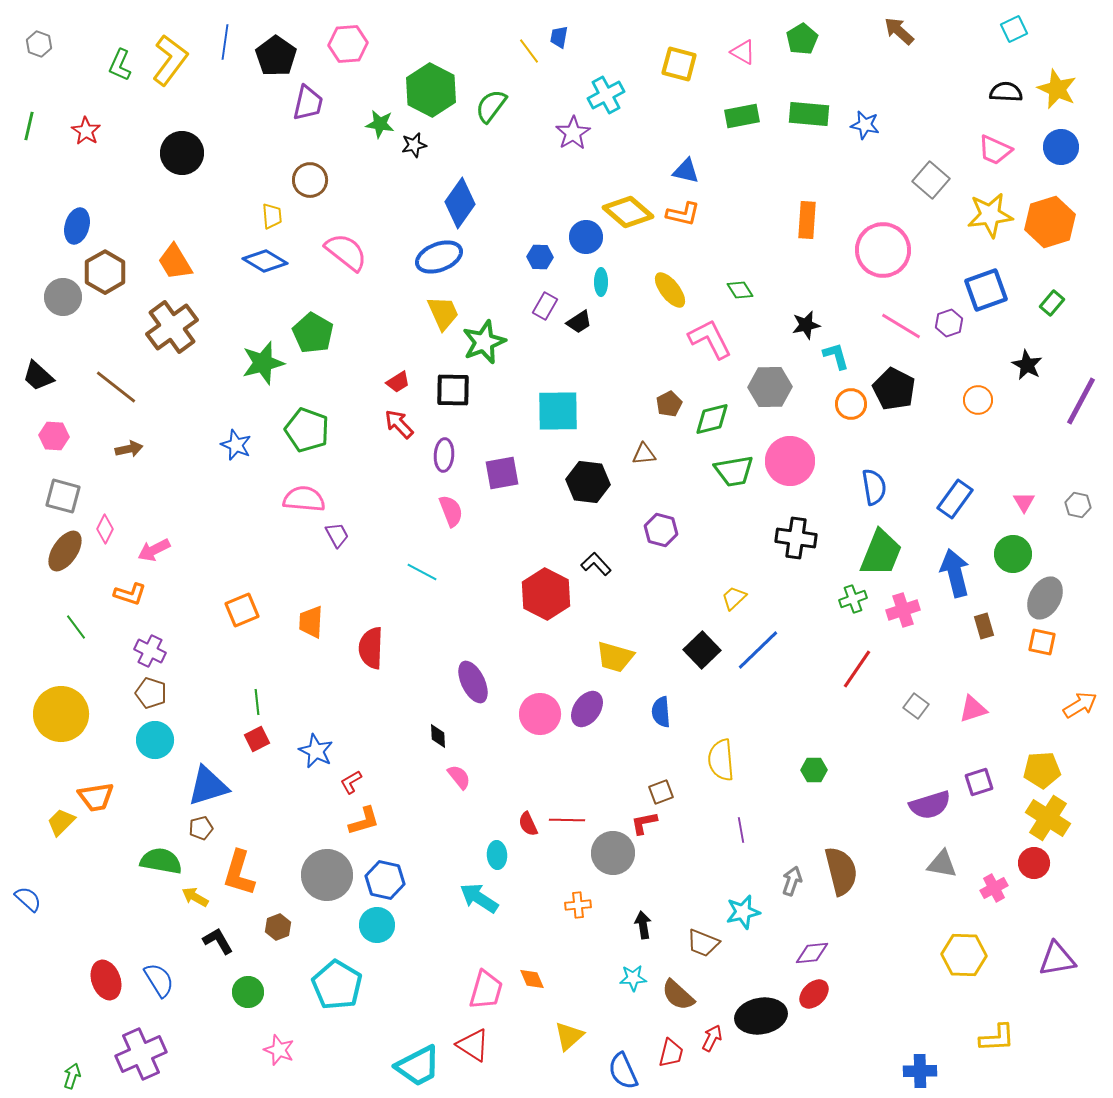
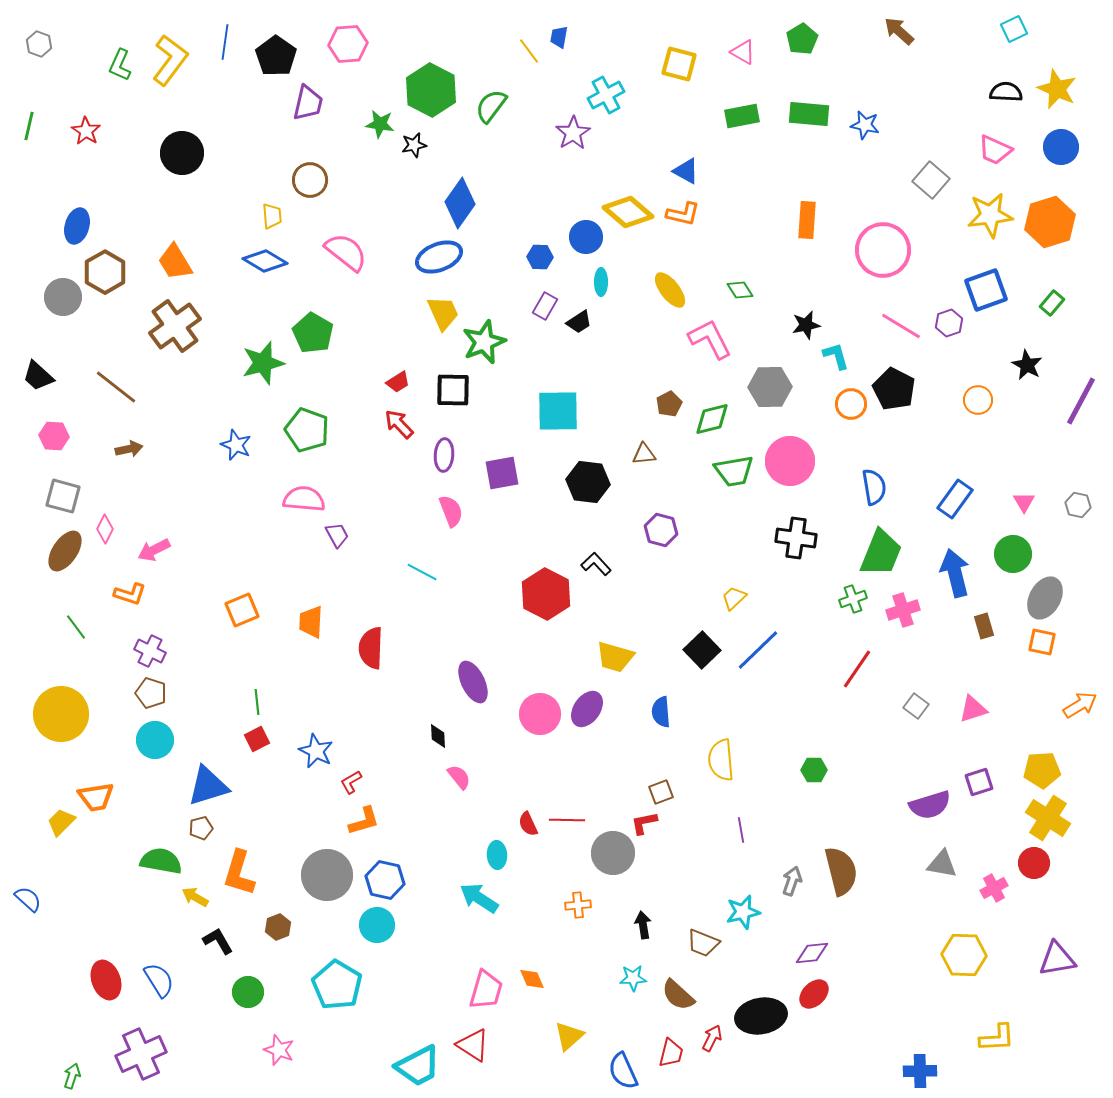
blue triangle at (686, 171): rotated 16 degrees clockwise
brown cross at (172, 327): moved 3 px right, 1 px up
